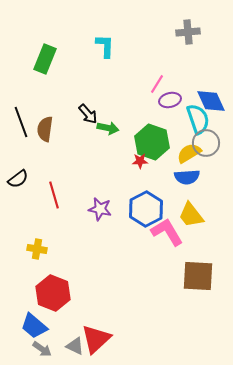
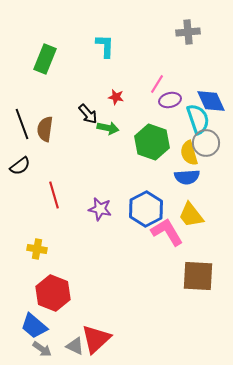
black line: moved 1 px right, 2 px down
yellow semicircle: rotated 75 degrees counterclockwise
red star: moved 24 px left, 64 px up; rotated 14 degrees clockwise
black semicircle: moved 2 px right, 13 px up
